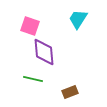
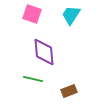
cyan trapezoid: moved 7 px left, 4 px up
pink square: moved 2 px right, 12 px up
brown rectangle: moved 1 px left, 1 px up
